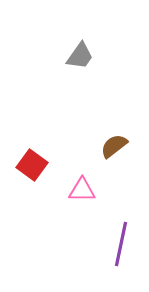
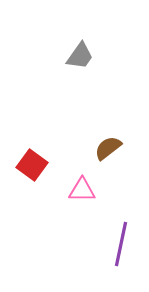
brown semicircle: moved 6 px left, 2 px down
